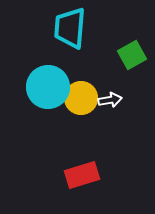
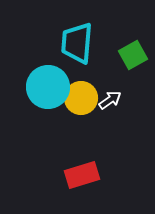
cyan trapezoid: moved 7 px right, 15 px down
green square: moved 1 px right
white arrow: rotated 25 degrees counterclockwise
